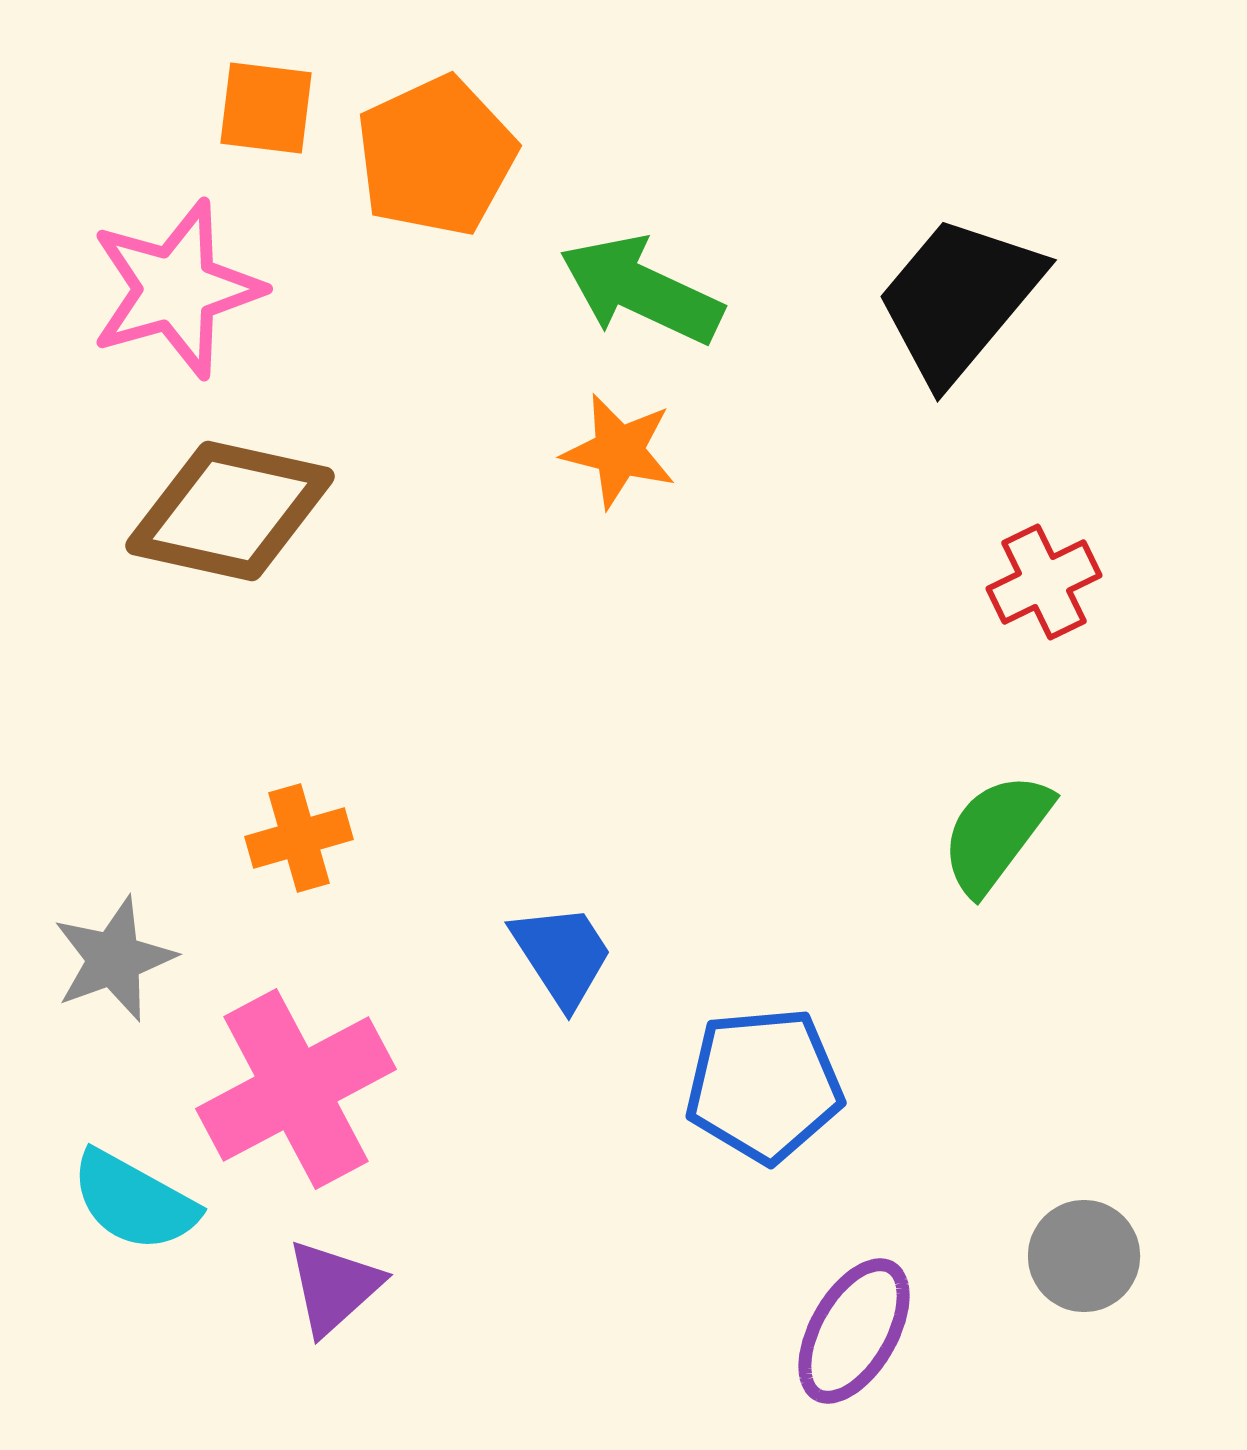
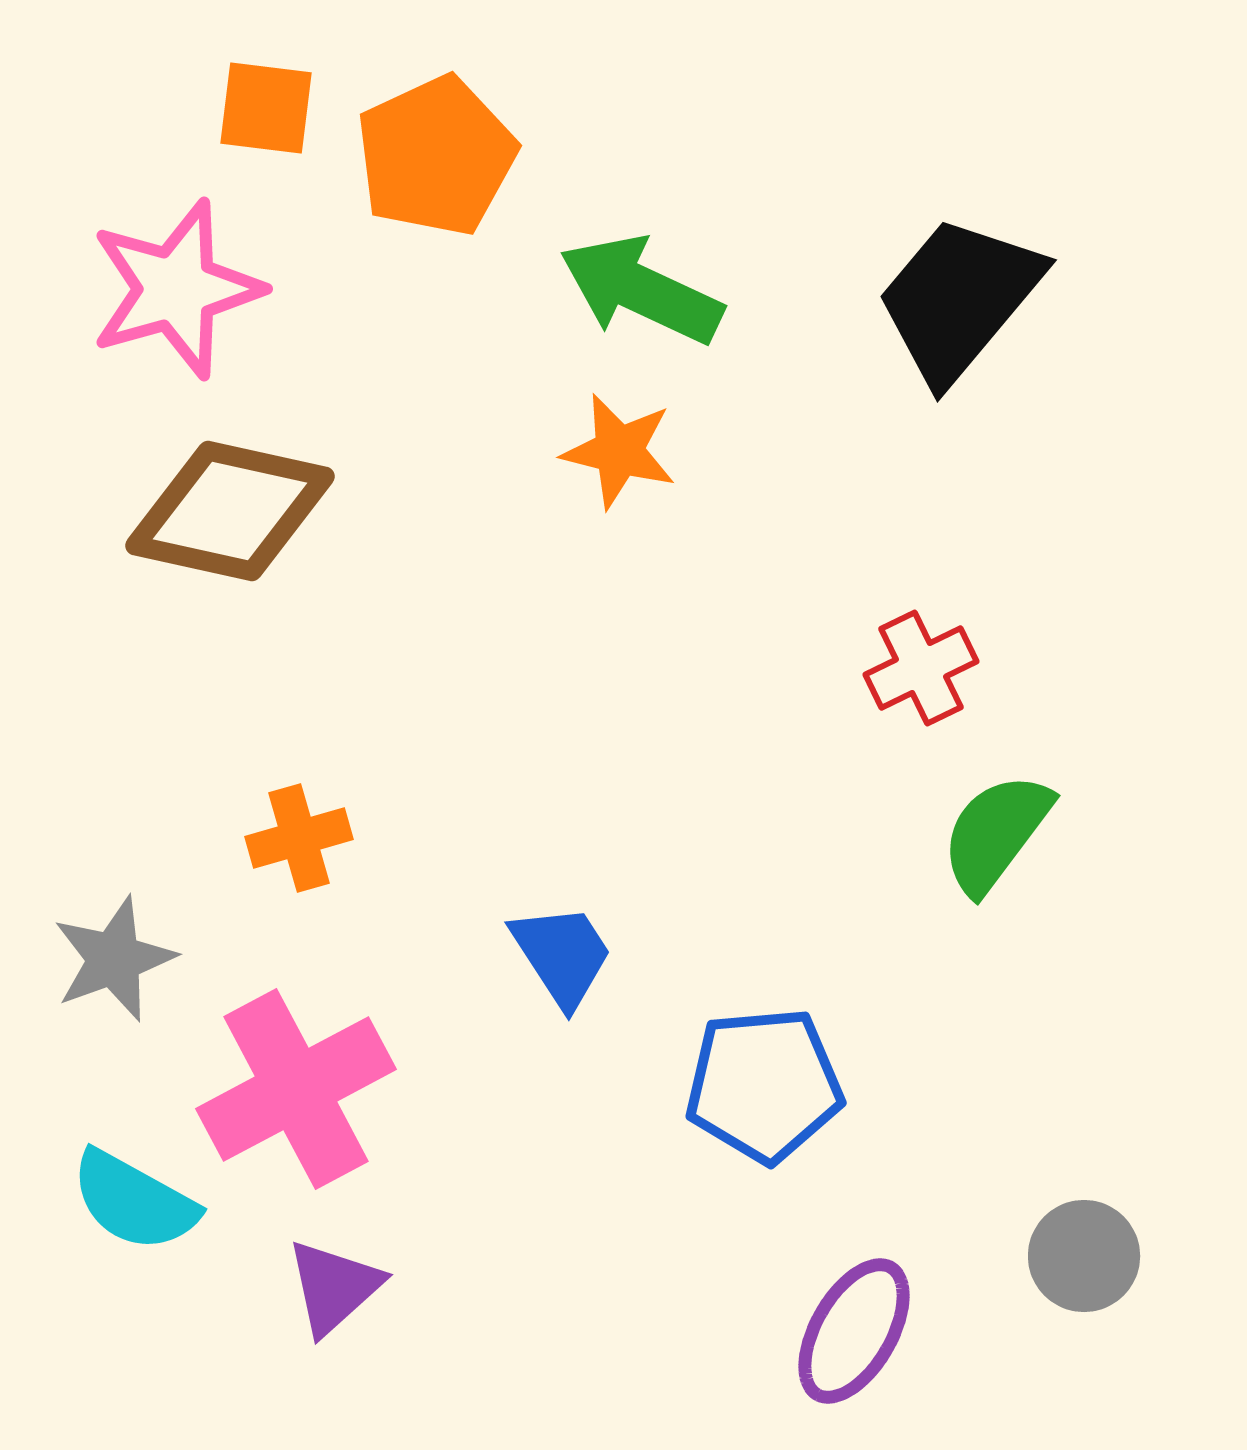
red cross: moved 123 px left, 86 px down
